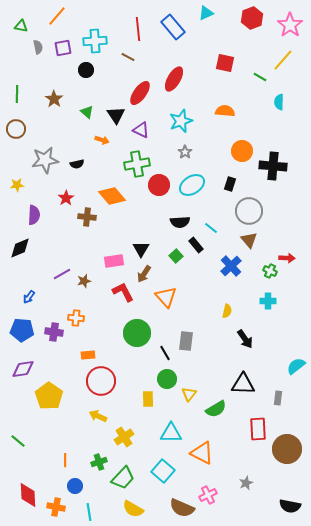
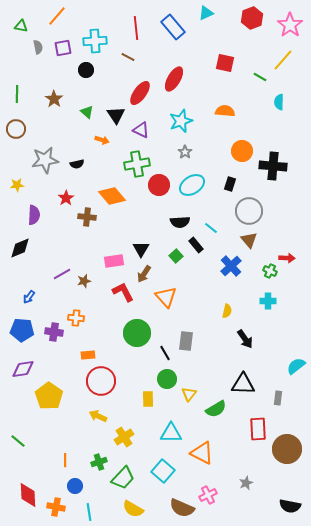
red line at (138, 29): moved 2 px left, 1 px up
